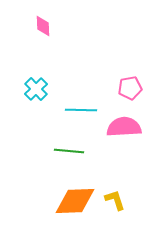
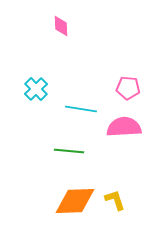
pink diamond: moved 18 px right
pink pentagon: moved 2 px left; rotated 15 degrees clockwise
cyan line: moved 1 px up; rotated 8 degrees clockwise
